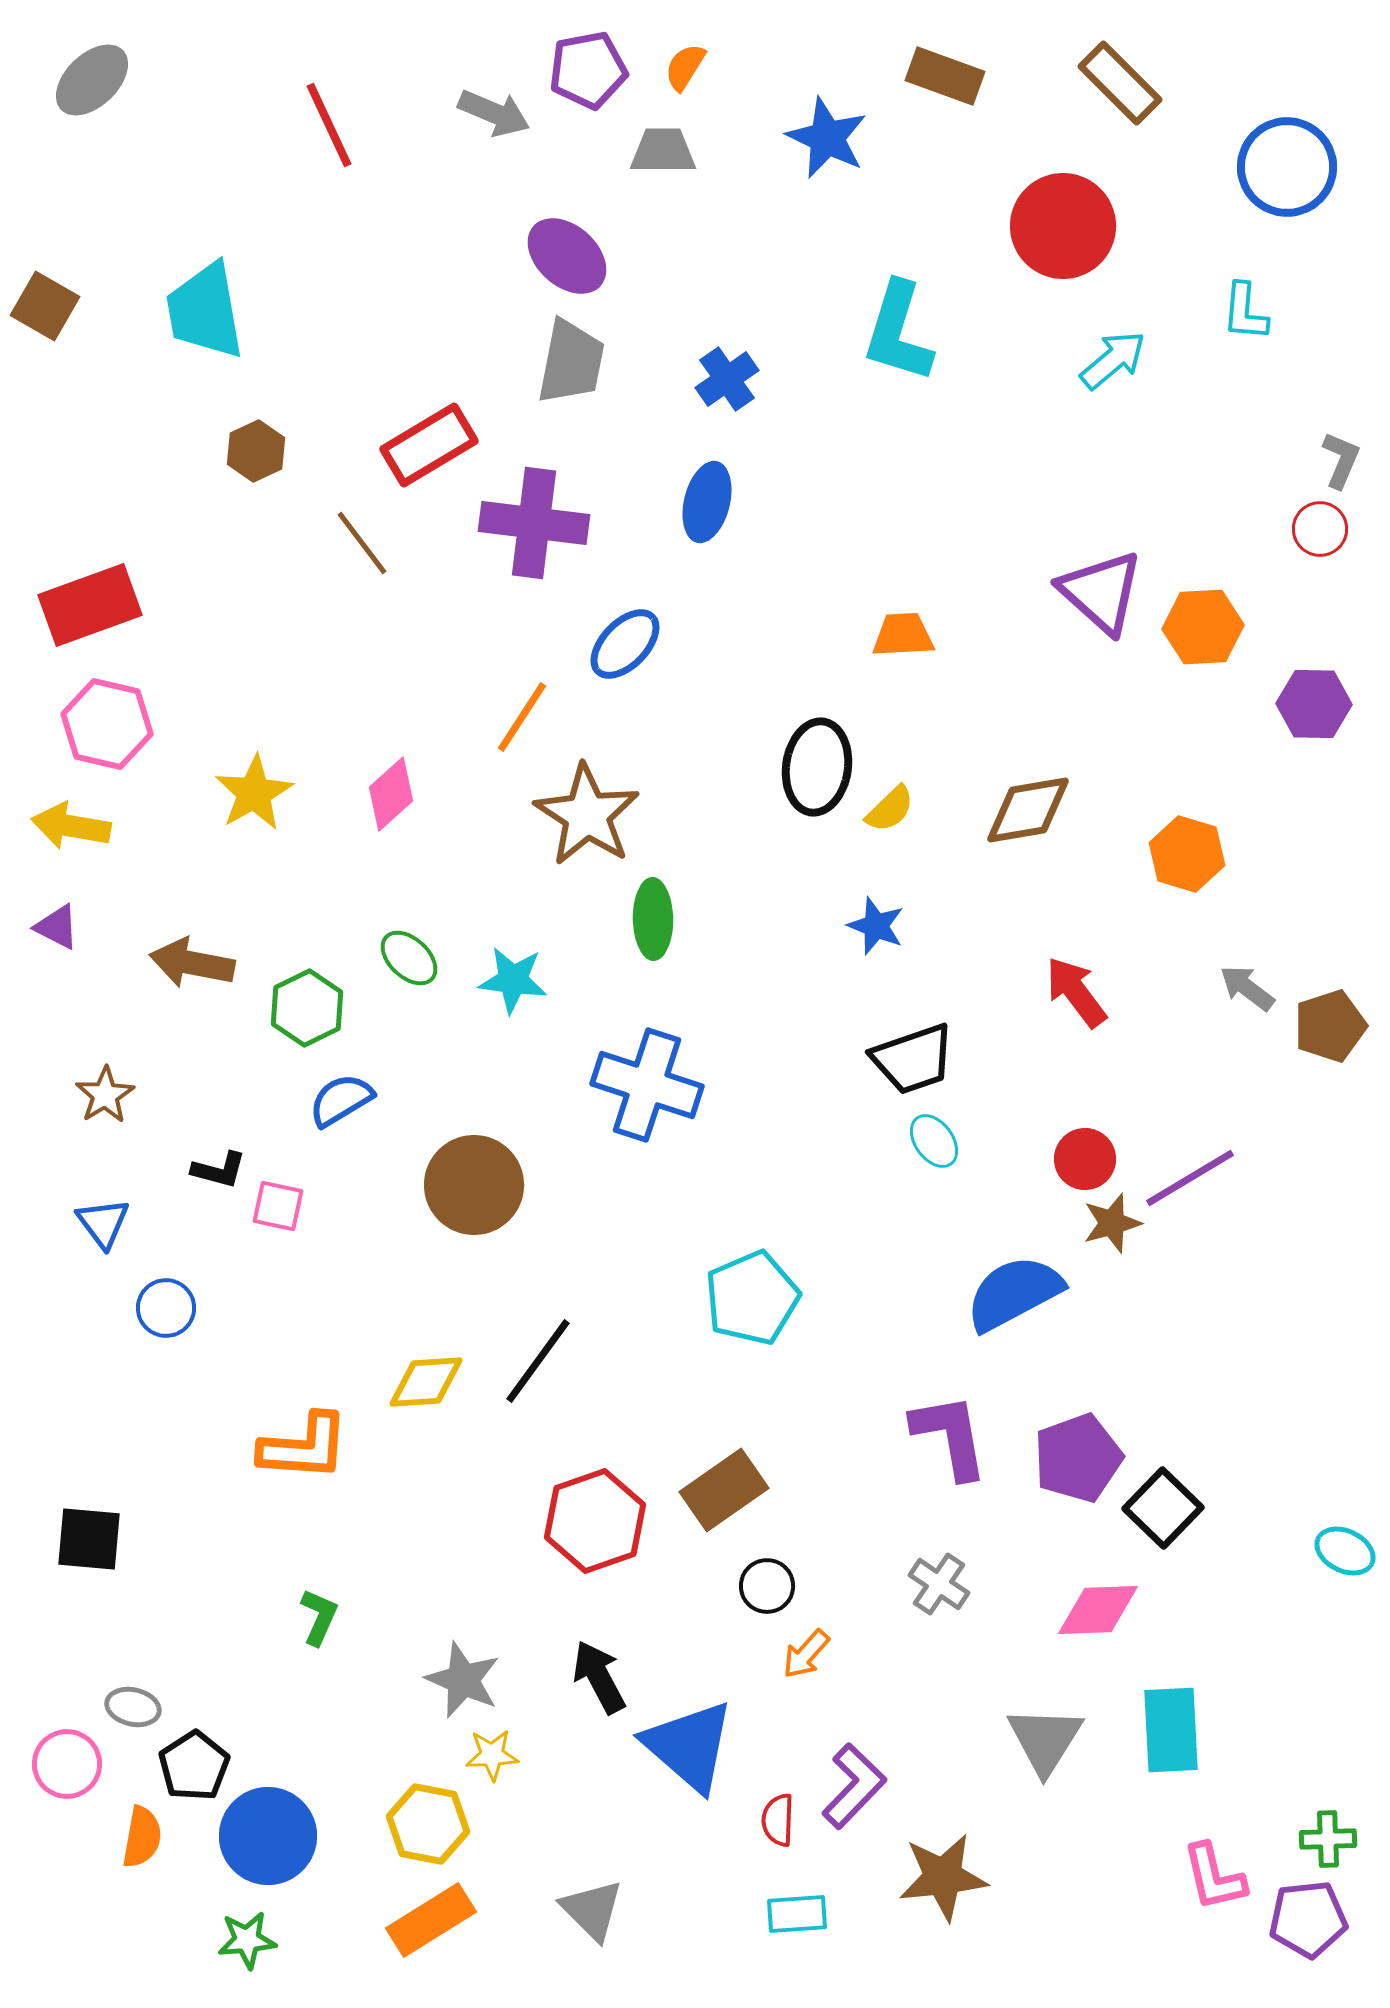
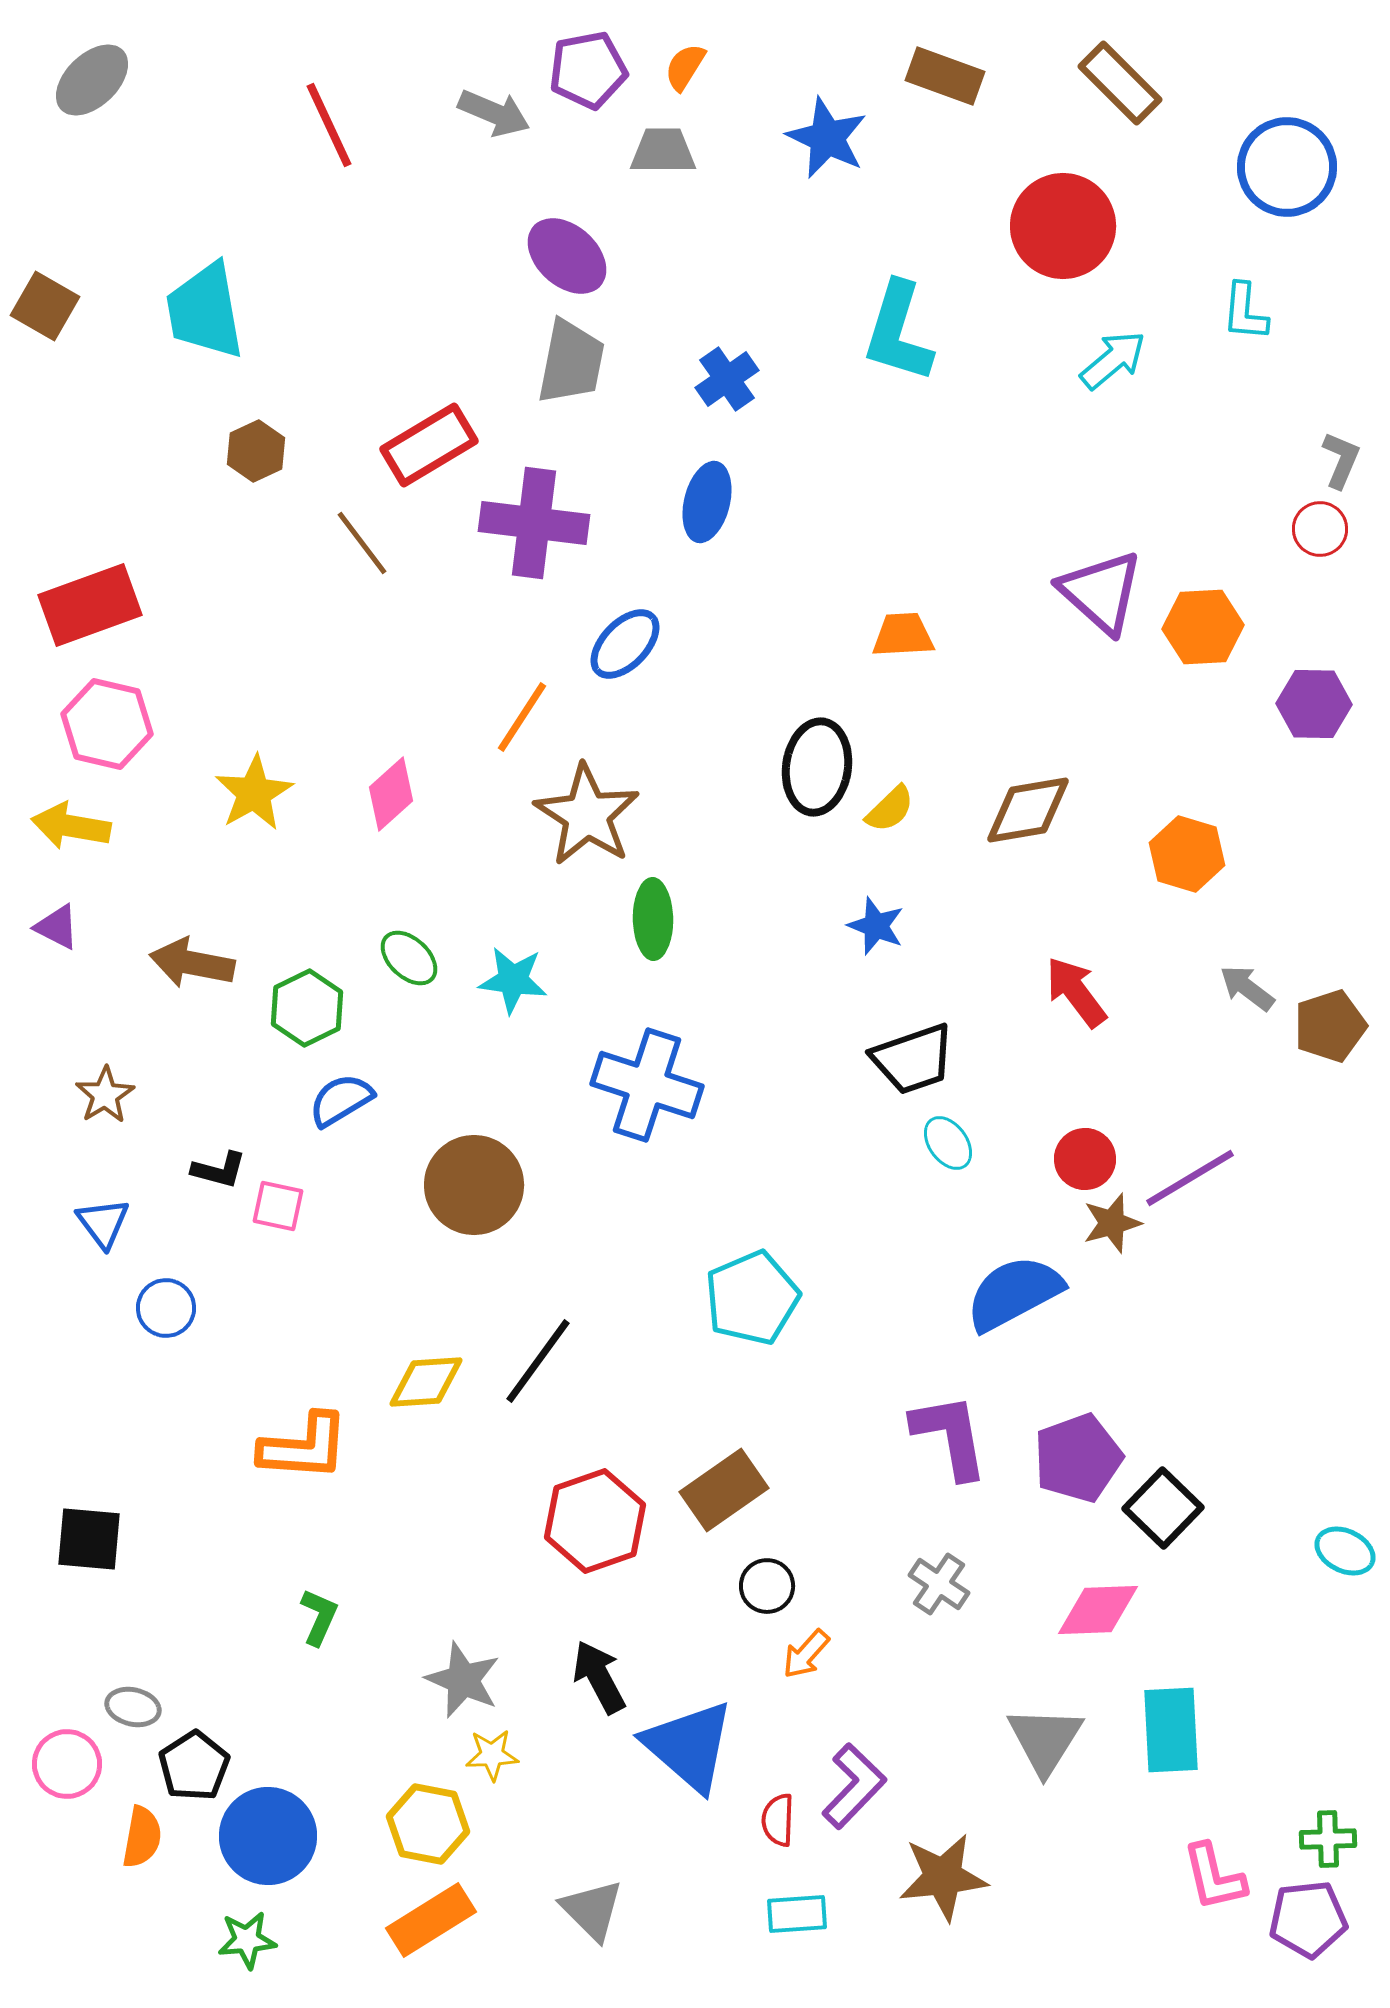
cyan ellipse at (934, 1141): moved 14 px right, 2 px down
